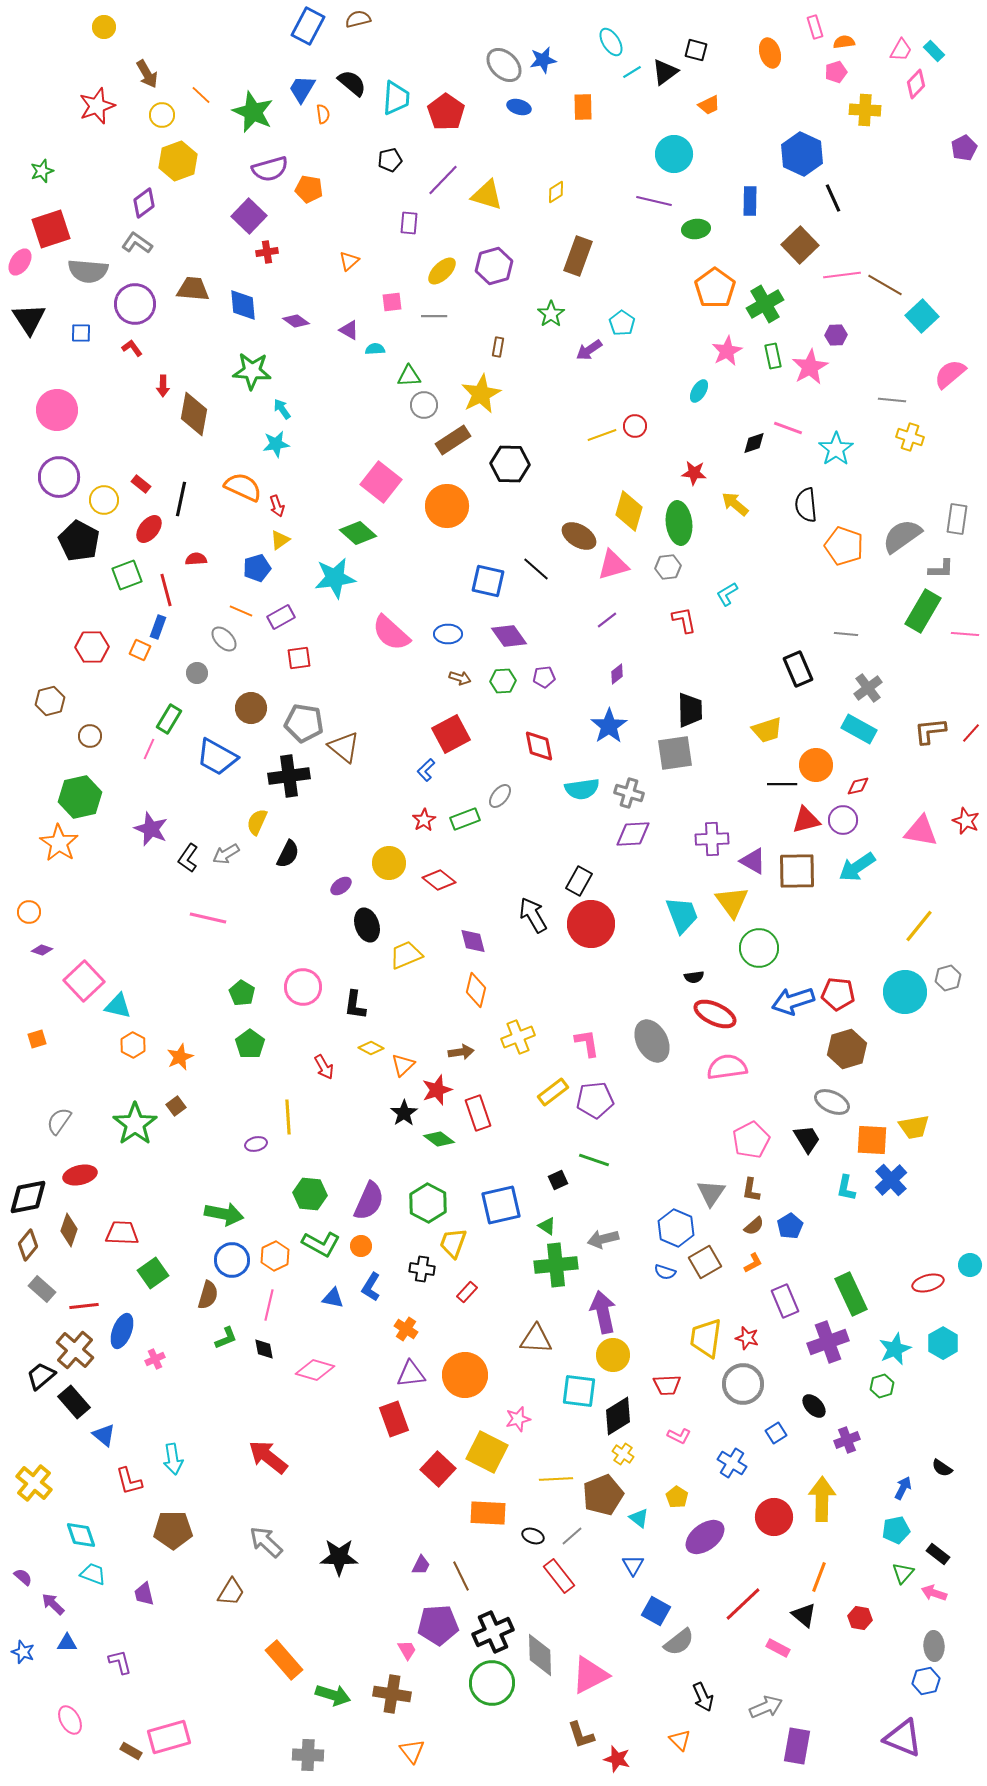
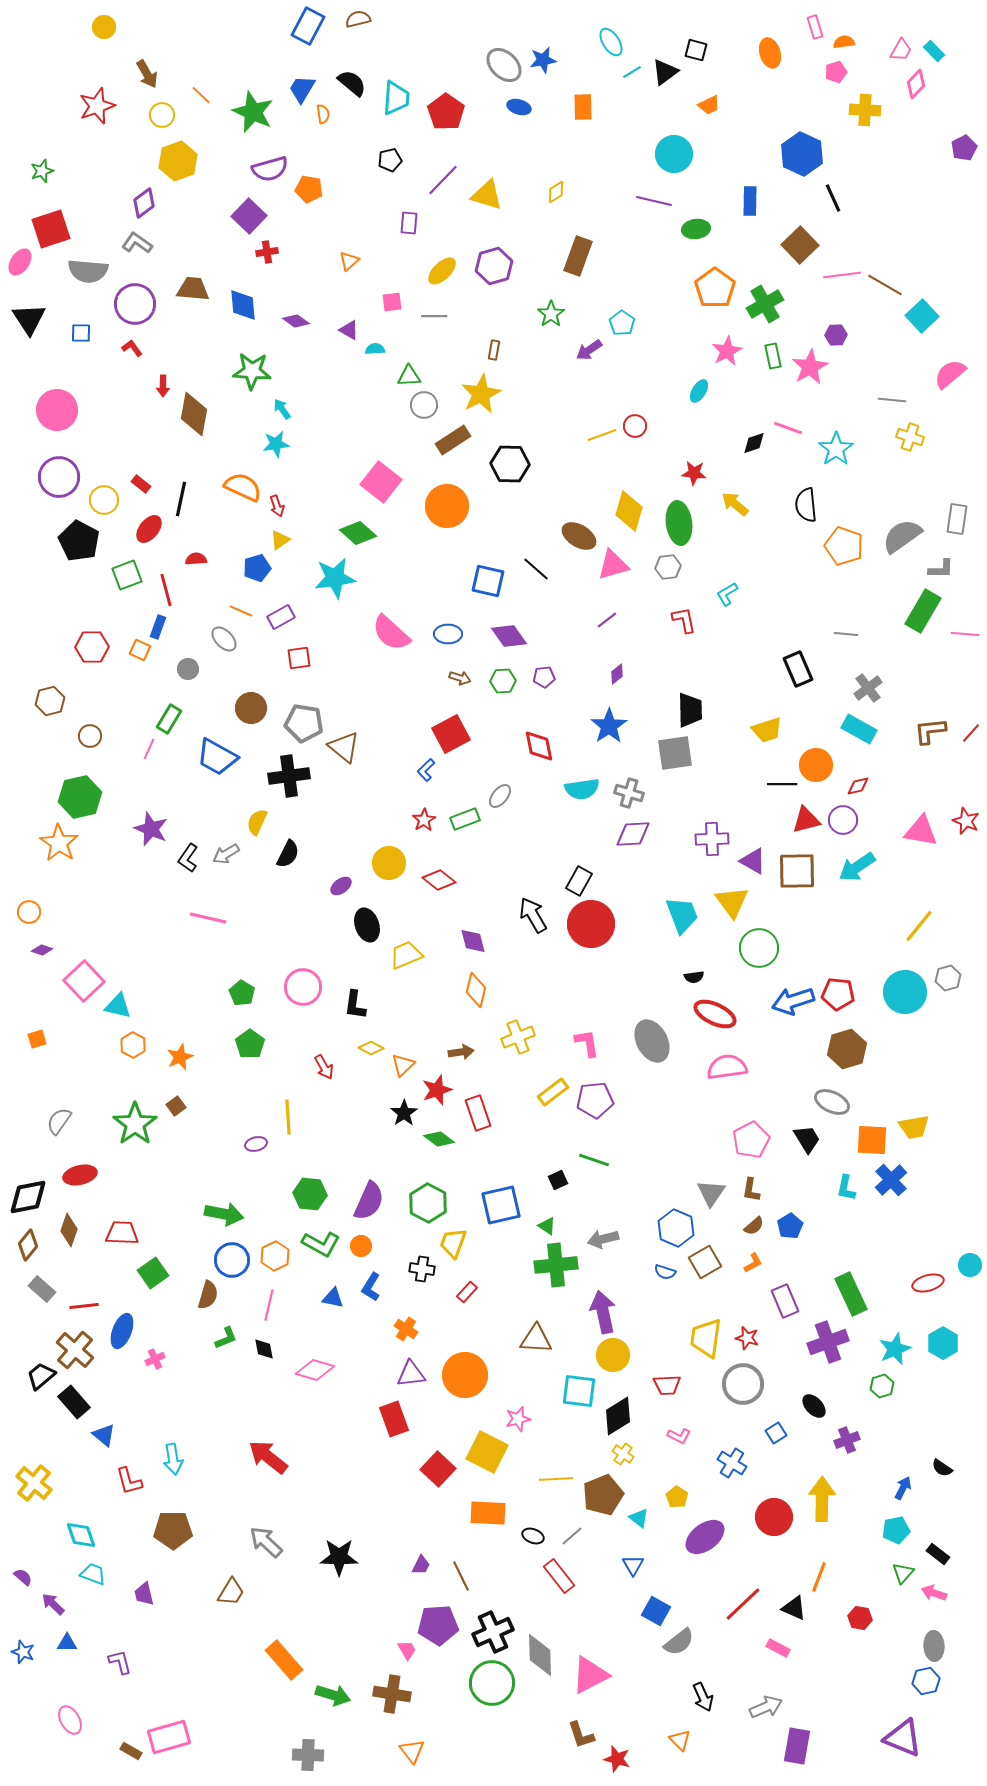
brown rectangle at (498, 347): moved 4 px left, 3 px down
gray circle at (197, 673): moved 9 px left, 4 px up
black triangle at (804, 1615): moved 10 px left, 7 px up; rotated 16 degrees counterclockwise
